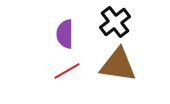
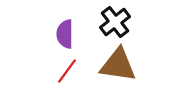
red line: rotated 24 degrees counterclockwise
